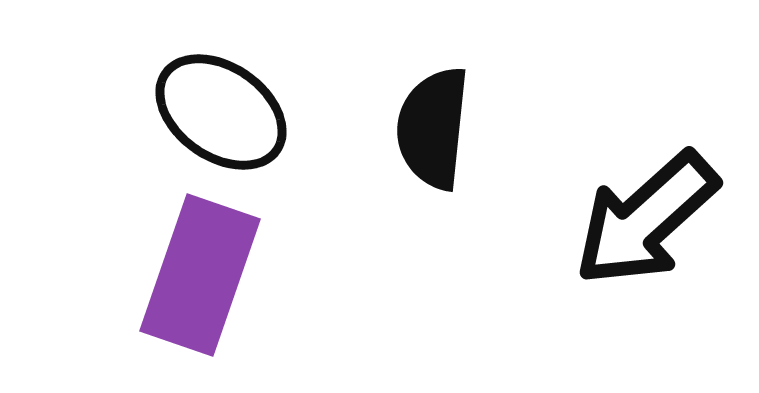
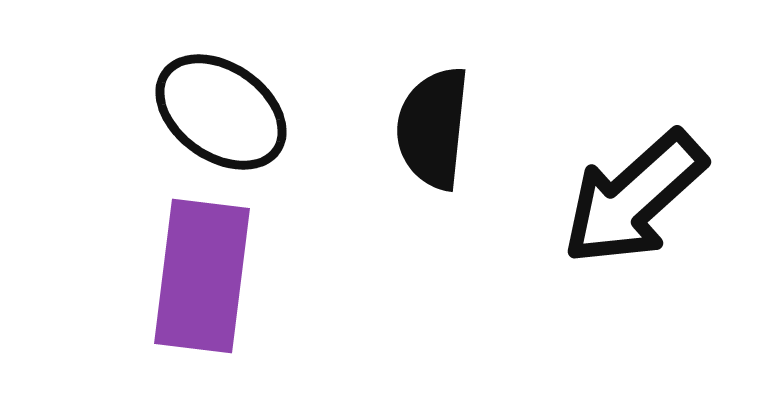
black arrow: moved 12 px left, 21 px up
purple rectangle: moved 2 px right, 1 px down; rotated 12 degrees counterclockwise
